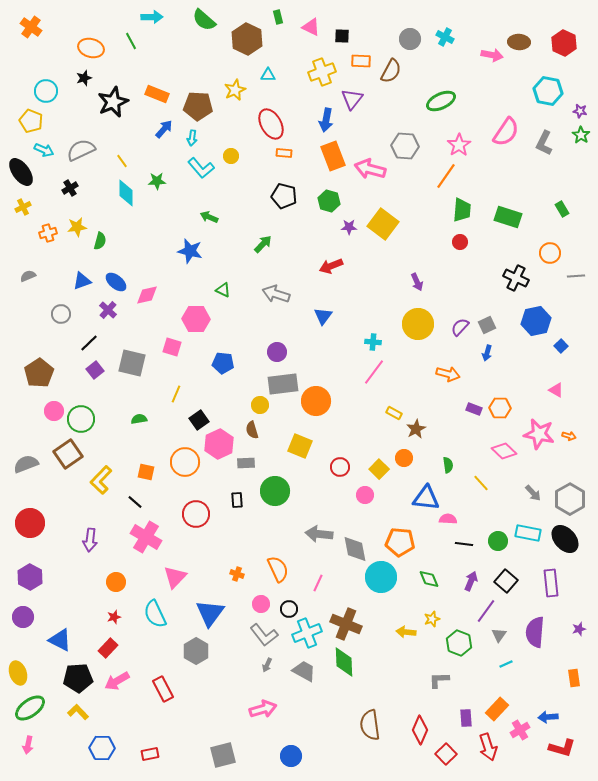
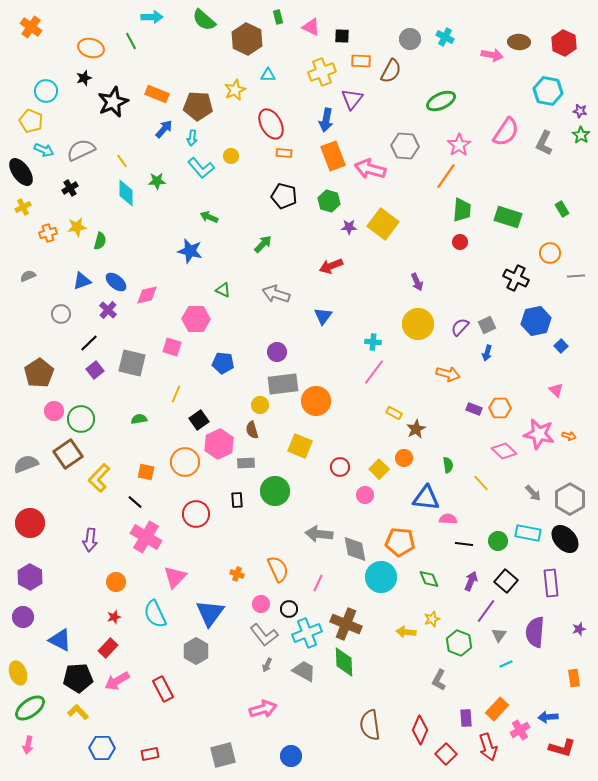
pink triangle at (556, 390): rotated 14 degrees clockwise
yellow L-shape at (101, 480): moved 2 px left, 2 px up
gray L-shape at (439, 680): rotated 60 degrees counterclockwise
